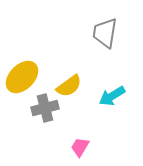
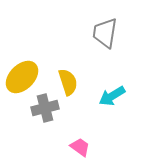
yellow semicircle: moved 1 px left, 4 px up; rotated 72 degrees counterclockwise
pink trapezoid: rotated 95 degrees clockwise
